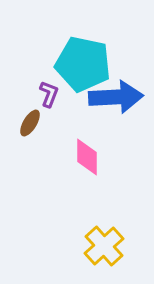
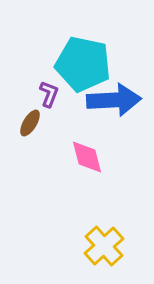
blue arrow: moved 2 px left, 3 px down
pink diamond: rotated 15 degrees counterclockwise
